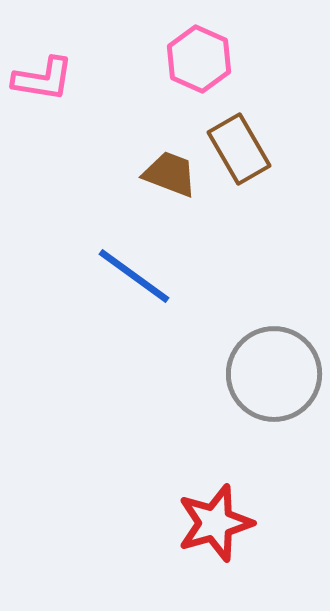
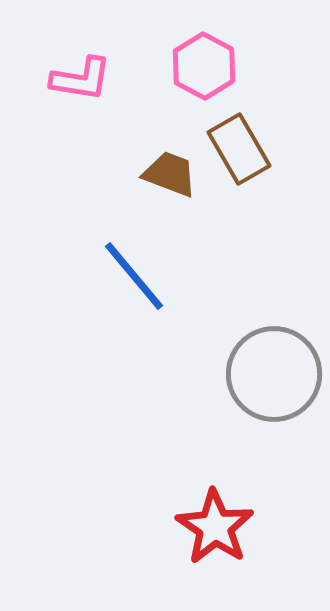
pink hexagon: moved 5 px right, 7 px down; rotated 4 degrees clockwise
pink L-shape: moved 38 px right
blue line: rotated 14 degrees clockwise
red star: moved 4 px down; rotated 22 degrees counterclockwise
